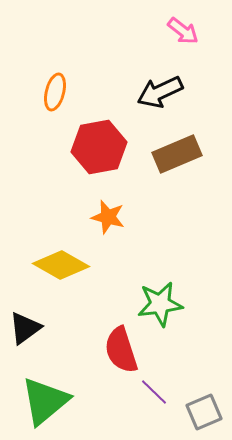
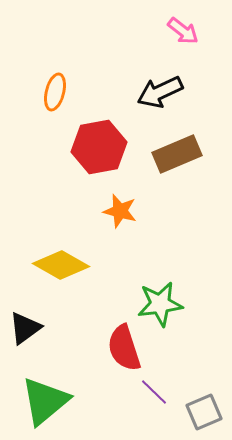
orange star: moved 12 px right, 6 px up
red semicircle: moved 3 px right, 2 px up
